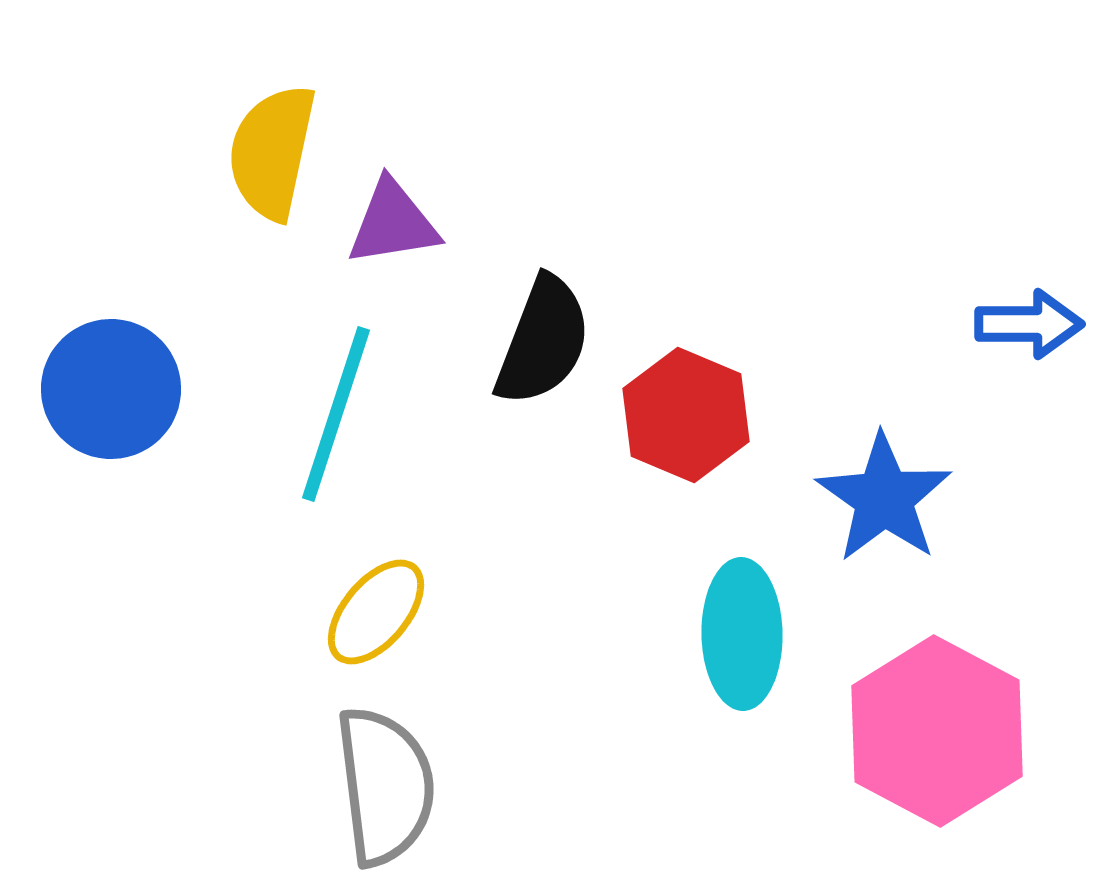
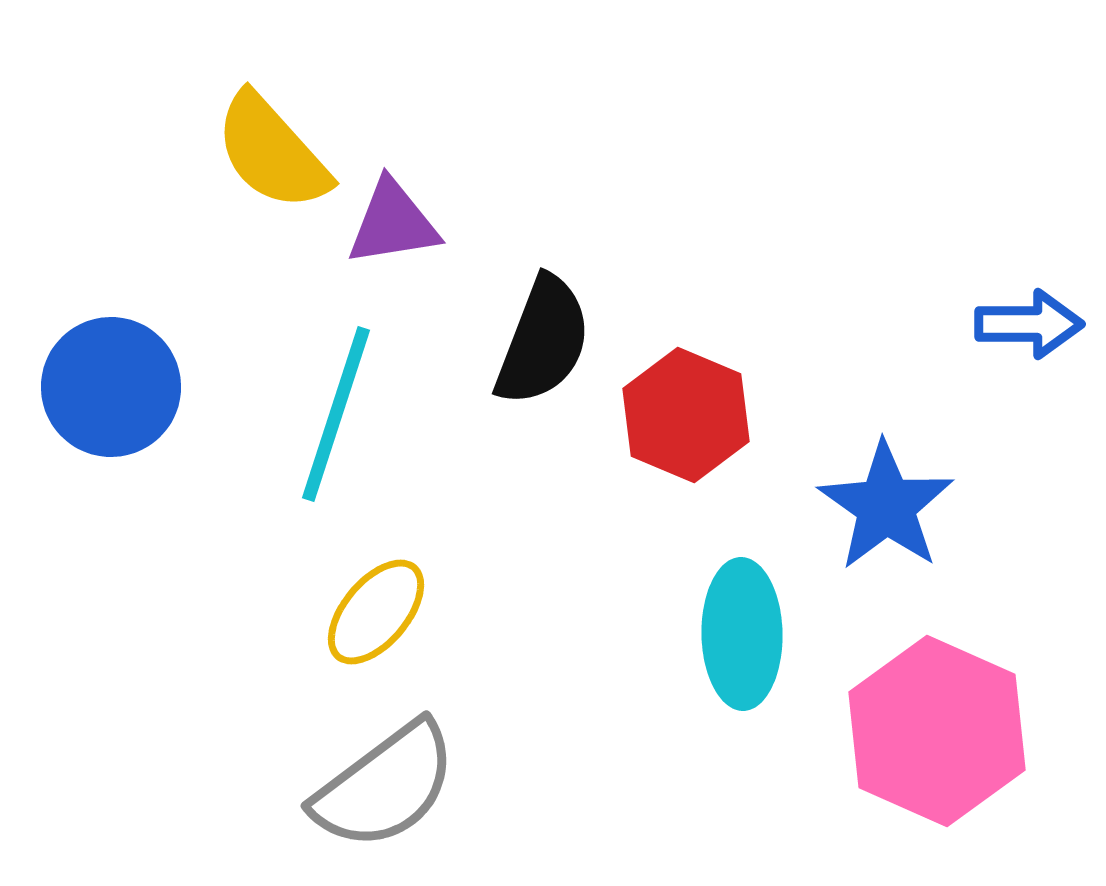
yellow semicircle: rotated 54 degrees counterclockwise
blue circle: moved 2 px up
blue star: moved 2 px right, 8 px down
pink hexagon: rotated 4 degrees counterclockwise
gray semicircle: rotated 60 degrees clockwise
